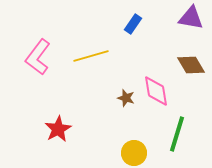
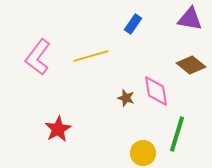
purple triangle: moved 1 px left, 1 px down
brown diamond: rotated 20 degrees counterclockwise
yellow circle: moved 9 px right
